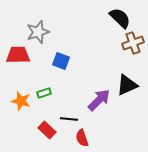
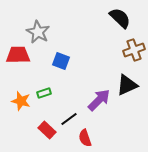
gray star: rotated 25 degrees counterclockwise
brown cross: moved 1 px right, 7 px down
black line: rotated 42 degrees counterclockwise
red semicircle: moved 3 px right
